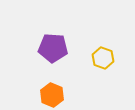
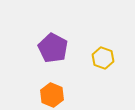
purple pentagon: rotated 24 degrees clockwise
